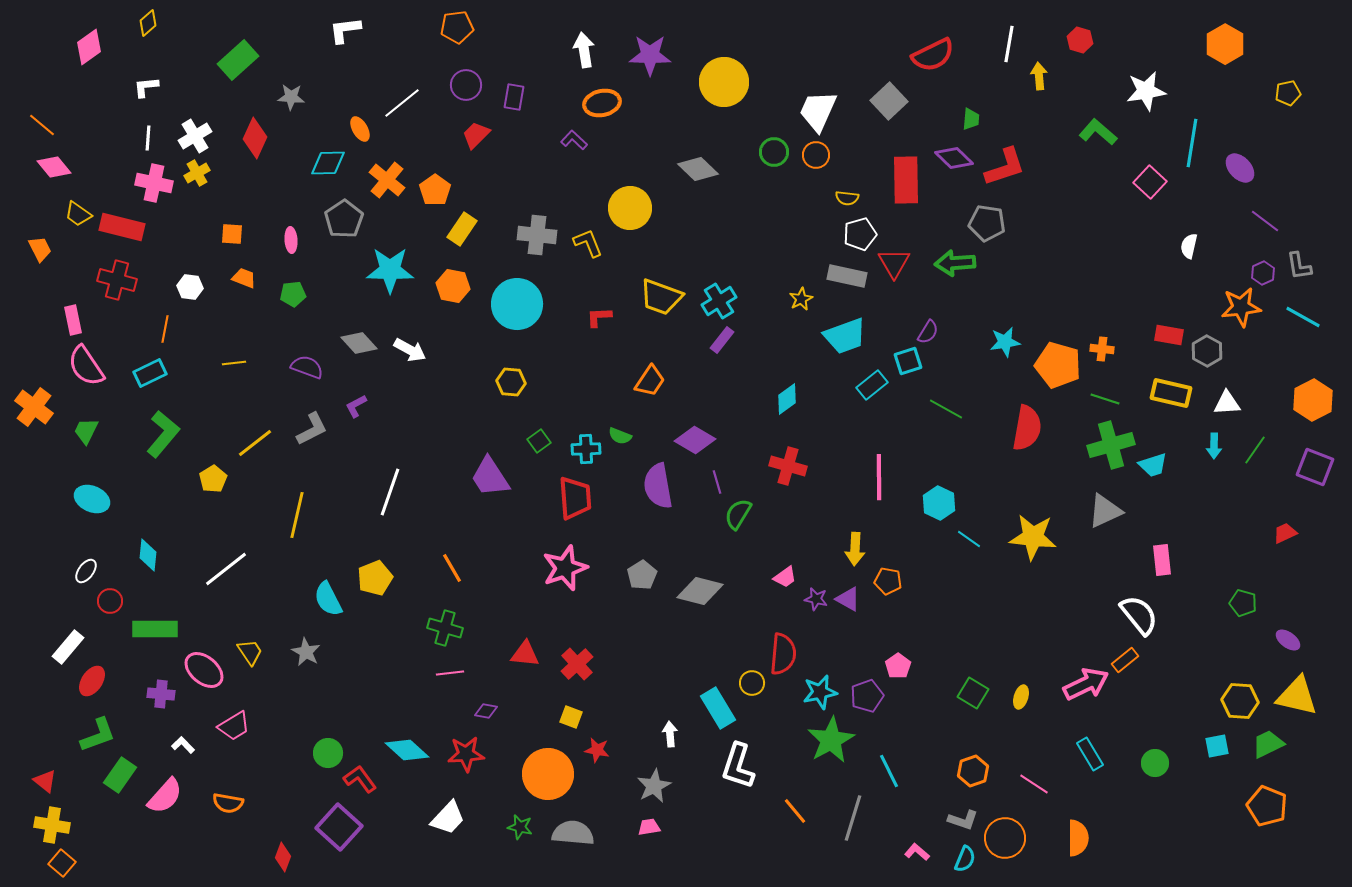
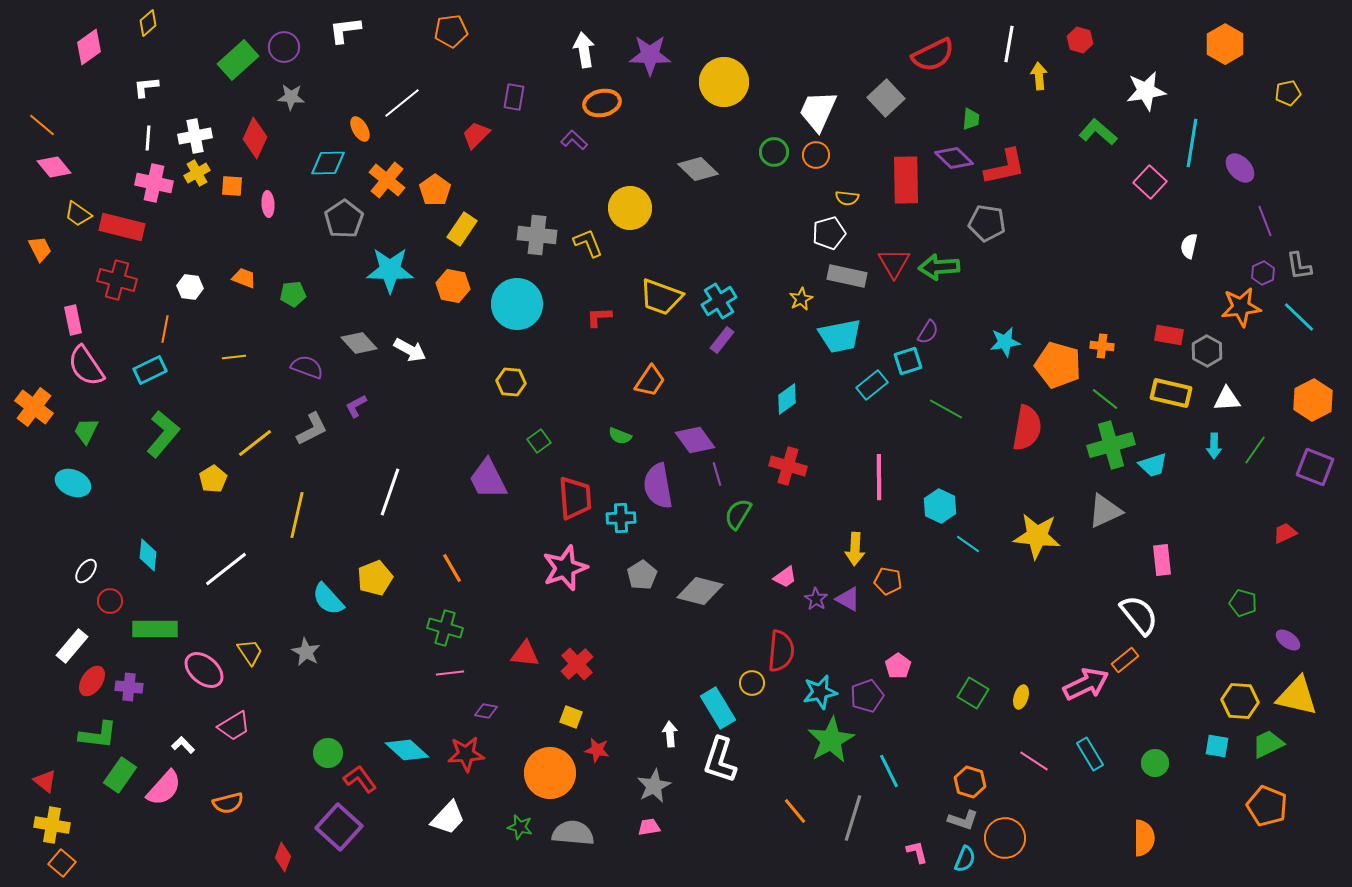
orange pentagon at (457, 27): moved 6 px left, 4 px down
purple circle at (466, 85): moved 182 px left, 38 px up
gray square at (889, 101): moved 3 px left, 3 px up
white cross at (195, 136): rotated 20 degrees clockwise
red L-shape at (1005, 167): rotated 6 degrees clockwise
purple line at (1265, 221): rotated 32 degrees clockwise
orange square at (232, 234): moved 48 px up
white pentagon at (860, 234): moved 31 px left, 1 px up
pink ellipse at (291, 240): moved 23 px left, 36 px up
green arrow at (955, 263): moved 16 px left, 4 px down
cyan line at (1303, 317): moved 4 px left; rotated 15 degrees clockwise
cyan trapezoid at (845, 336): moved 5 px left; rotated 9 degrees clockwise
orange cross at (1102, 349): moved 3 px up
yellow line at (234, 363): moved 6 px up
cyan rectangle at (150, 373): moved 3 px up
green line at (1105, 399): rotated 20 degrees clockwise
white triangle at (1227, 403): moved 4 px up
purple diamond at (695, 440): rotated 24 degrees clockwise
cyan cross at (586, 449): moved 35 px right, 69 px down
purple trapezoid at (490, 477): moved 2 px left, 2 px down; rotated 6 degrees clockwise
purple line at (717, 482): moved 8 px up
cyan ellipse at (92, 499): moved 19 px left, 16 px up
cyan hexagon at (939, 503): moved 1 px right, 3 px down
yellow star at (1033, 537): moved 4 px right, 1 px up
cyan line at (969, 539): moved 1 px left, 5 px down
cyan semicircle at (328, 599): rotated 15 degrees counterclockwise
purple star at (816, 599): rotated 20 degrees clockwise
white rectangle at (68, 647): moved 4 px right, 1 px up
red semicircle at (783, 654): moved 2 px left, 3 px up
purple cross at (161, 694): moved 32 px left, 7 px up
green L-shape at (98, 735): rotated 27 degrees clockwise
cyan square at (1217, 746): rotated 20 degrees clockwise
white L-shape at (738, 766): moved 18 px left, 6 px up
orange hexagon at (973, 771): moved 3 px left, 11 px down; rotated 24 degrees counterclockwise
orange circle at (548, 774): moved 2 px right, 1 px up
pink line at (1034, 784): moved 23 px up
pink semicircle at (165, 796): moved 1 px left, 8 px up
orange semicircle at (228, 803): rotated 24 degrees counterclockwise
orange semicircle at (1078, 838): moved 66 px right
pink L-shape at (917, 852): rotated 35 degrees clockwise
